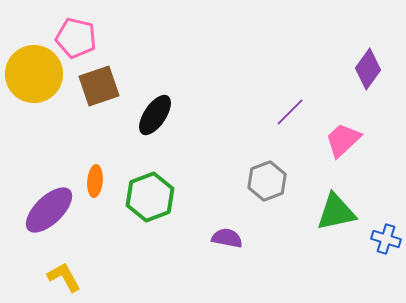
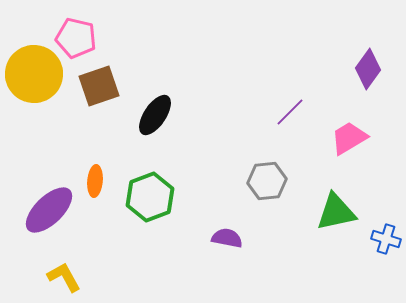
pink trapezoid: moved 6 px right, 2 px up; rotated 12 degrees clockwise
gray hexagon: rotated 15 degrees clockwise
